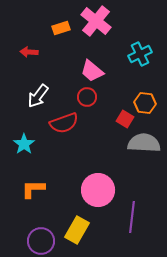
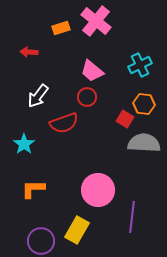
cyan cross: moved 11 px down
orange hexagon: moved 1 px left, 1 px down
